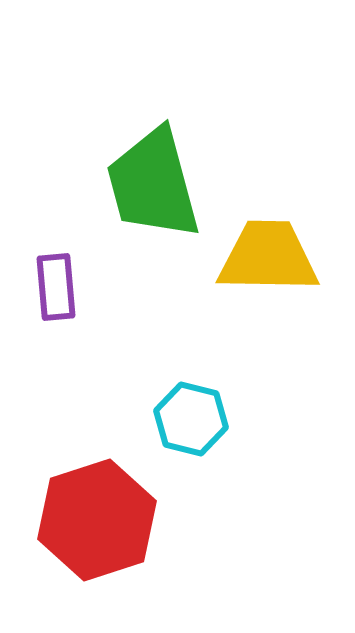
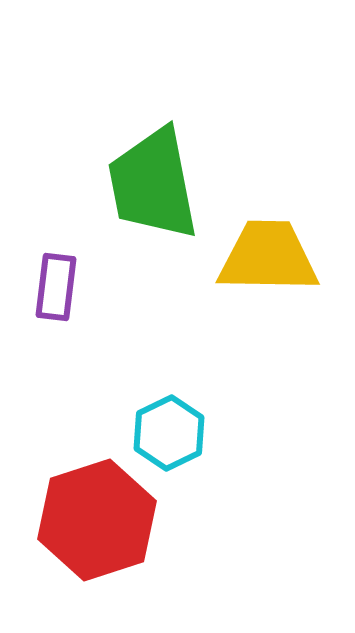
green trapezoid: rotated 4 degrees clockwise
purple rectangle: rotated 12 degrees clockwise
cyan hexagon: moved 22 px left, 14 px down; rotated 20 degrees clockwise
